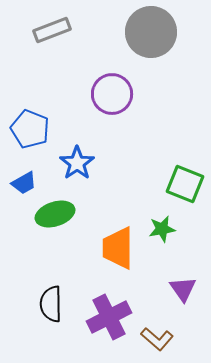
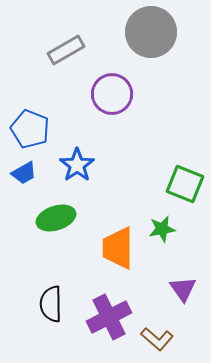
gray rectangle: moved 14 px right, 20 px down; rotated 9 degrees counterclockwise
blue star: moved 2 px down
blue trapezoid: moved 10 px up
green ellipse: moved 1 px right, 4 px down
